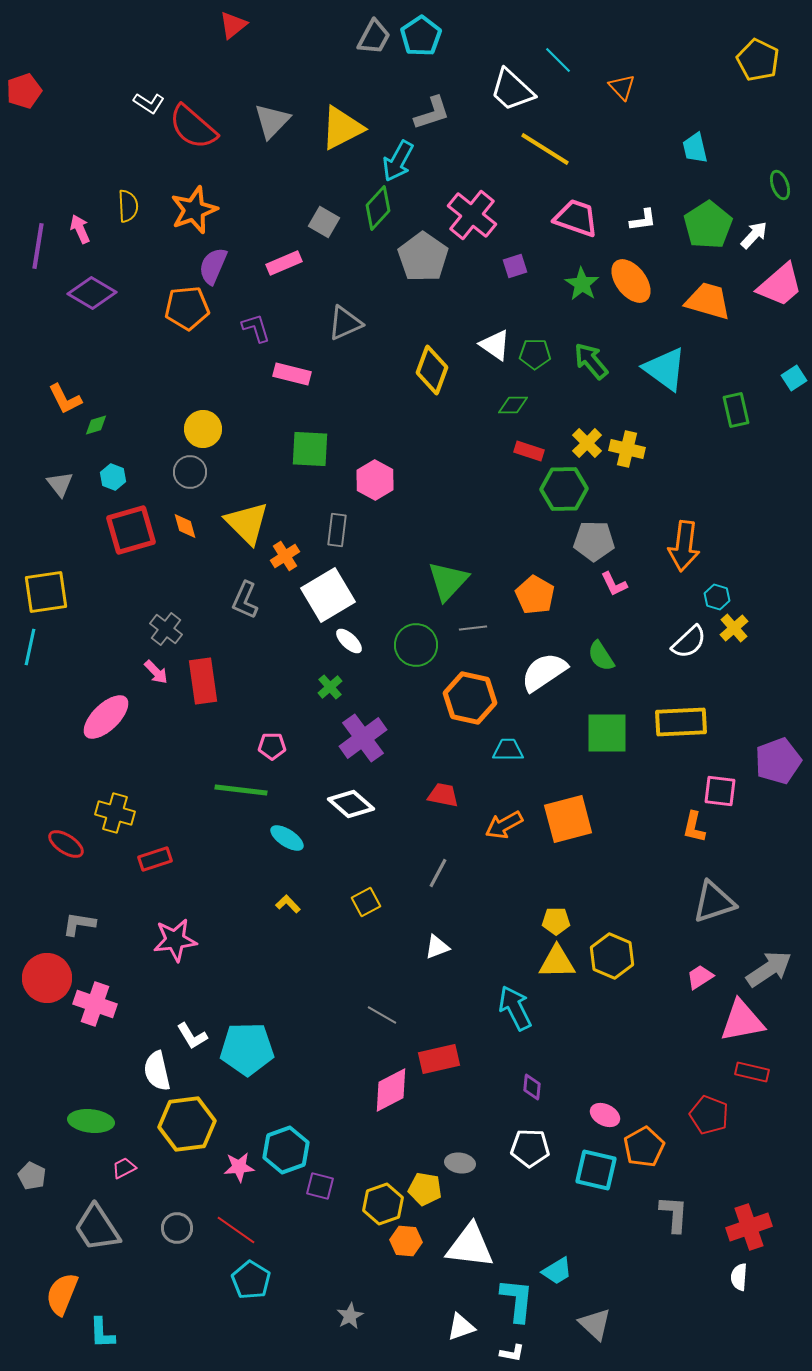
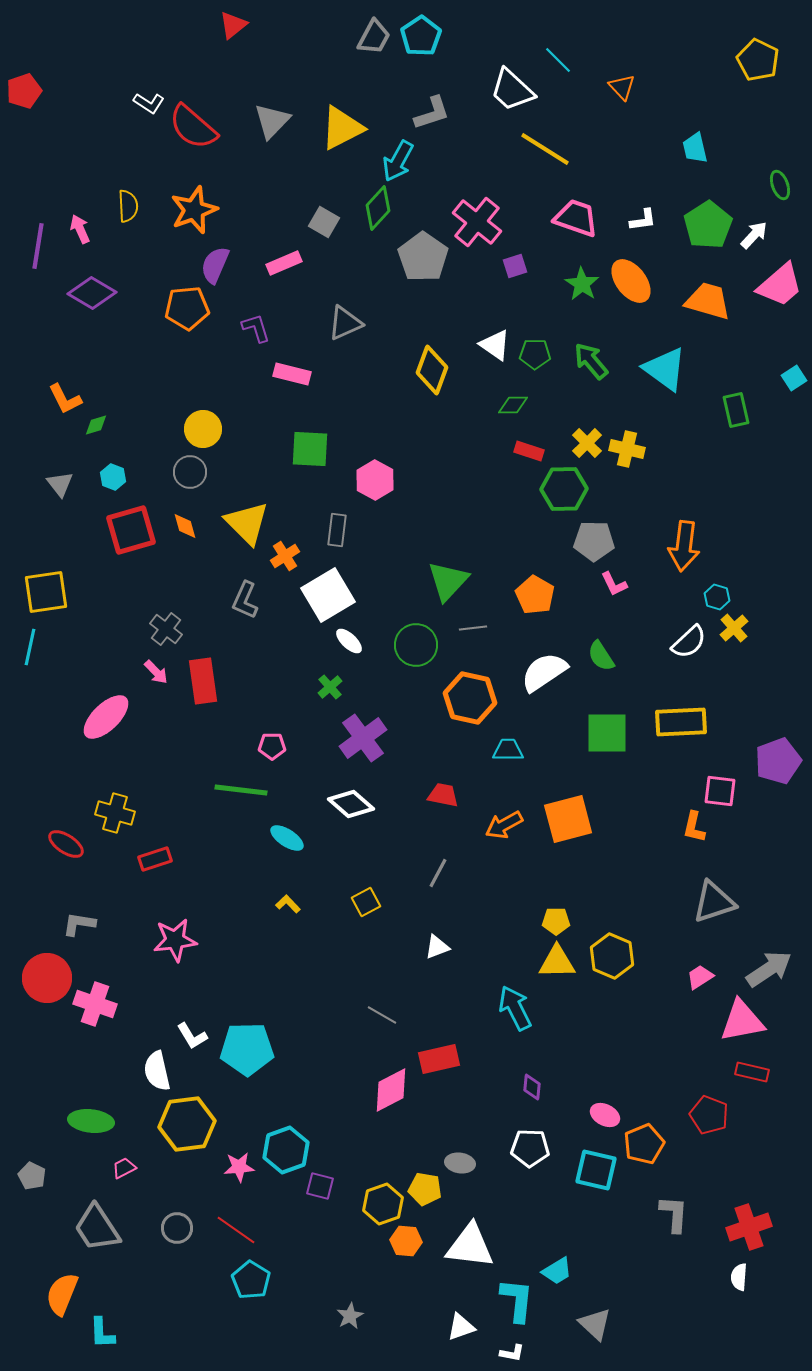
pink cross at (472, 215): moved 5 px right, 7 px down
purple semicircle at (213, 266): moved 2 px right, 1 px up
orange pentagon at (644, 1147): moved 3 px up; rotated 6 degrees clockwise
